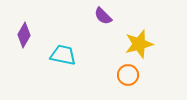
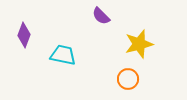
purple semicircle: moved 2 px left
purple diamond: rotated 10 degrees counterclockwise
orange circle: moved 4 px down
